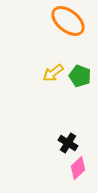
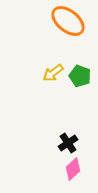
black cross: rotated 24 degrees clockwise
pink diamond: moved 5 px left, 1 px down
